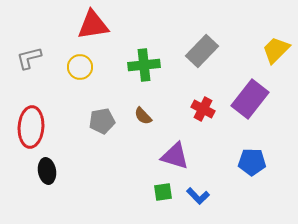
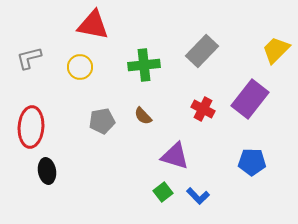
red triangle: rotated 20 degrees clockwise
green square: rotated 30 degrees counterclockwise
